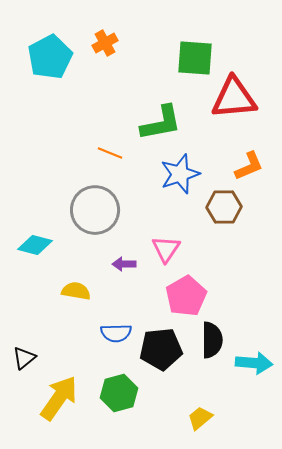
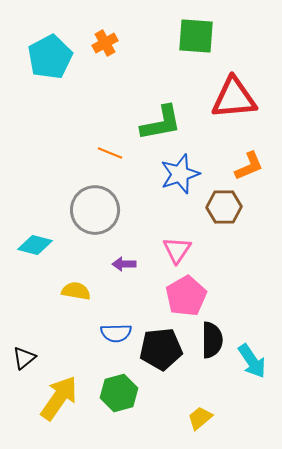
green square: moved 1 px right, 22 px up
pink triangle: moved 11 px right, 1 px down
cyan arrow: moved 2 px left, 2 px up; rotated 51 degrees clockwise
